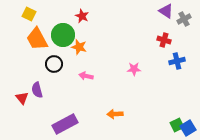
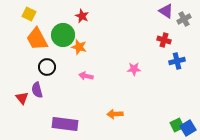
black circle: moved 7 px left, 3 px down
purple rectangle: rotated 35 degrees clockwise
